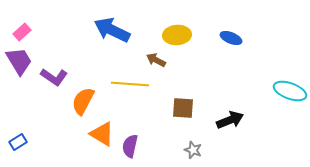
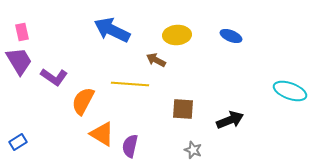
pink rectangle: rotated 60 degrees counterclockwise
blue ellipse: moved 2 px up
brown square: moved 1 px down
